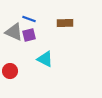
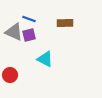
red circle: moved 4 px down
